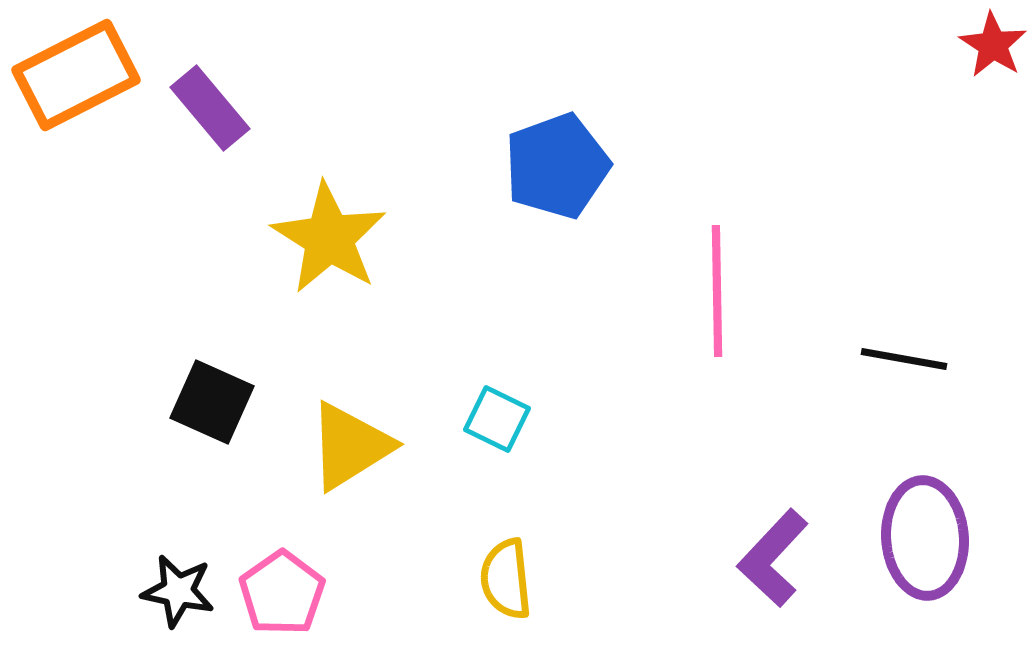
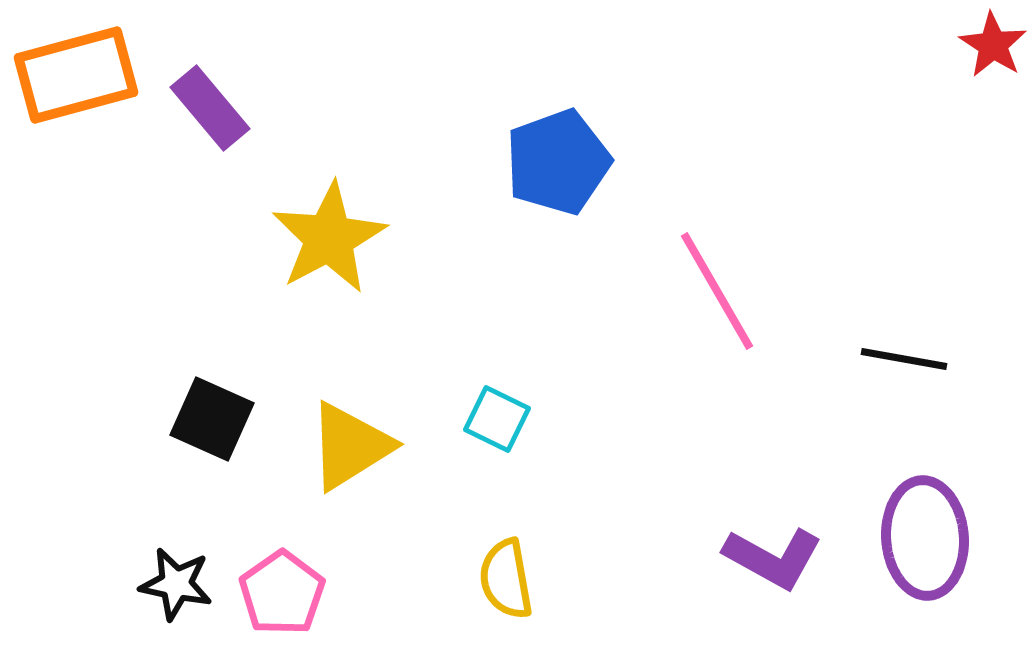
orange rectangle: rotated 12 degrees clockwise
blue pentagon: moved 1 px right, 4 px up
yellow star: rotated 12 degrees clockwise
pink line: rotated 29 degrees counterclockwise
black square: moved 17 px down
purple L-shape: rotated 104 degrees counterclockwise
yellow semicircle: rotated 4 degrees counterclockwise
black star: moved 2 px left, 7 px up
